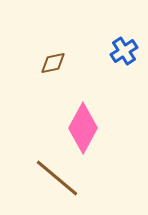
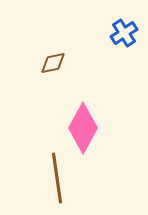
blue cross: moved 18 px up
brown line: rotated 42 degrees clockwise
